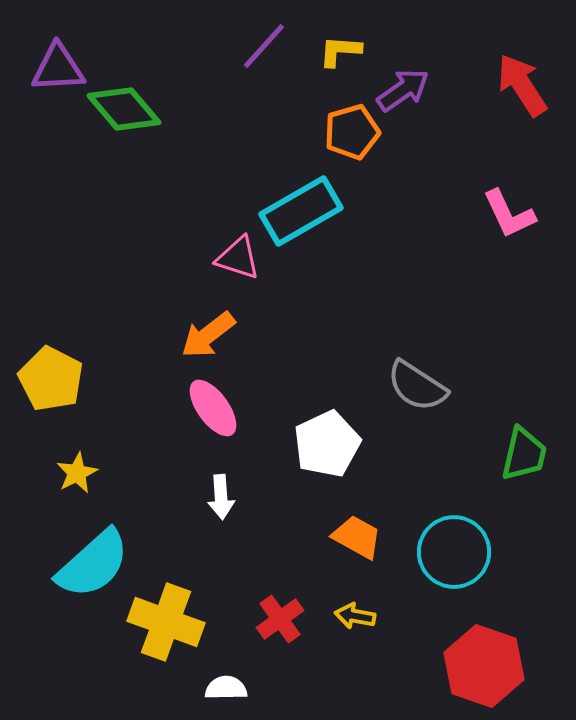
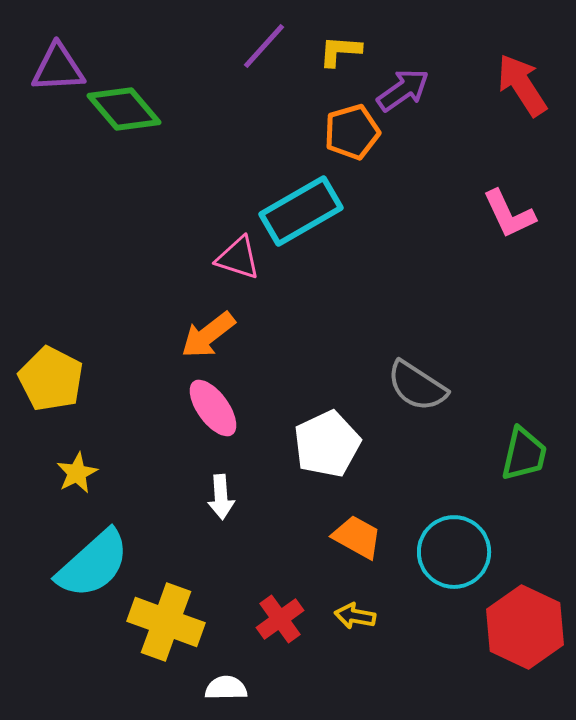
red hexagon: moved 41 px right, 39 px up; rotated 6 degrees clockwise
